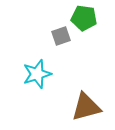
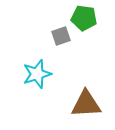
brown triangle: moved 3 px up; rotated 12 degrees clockwise
